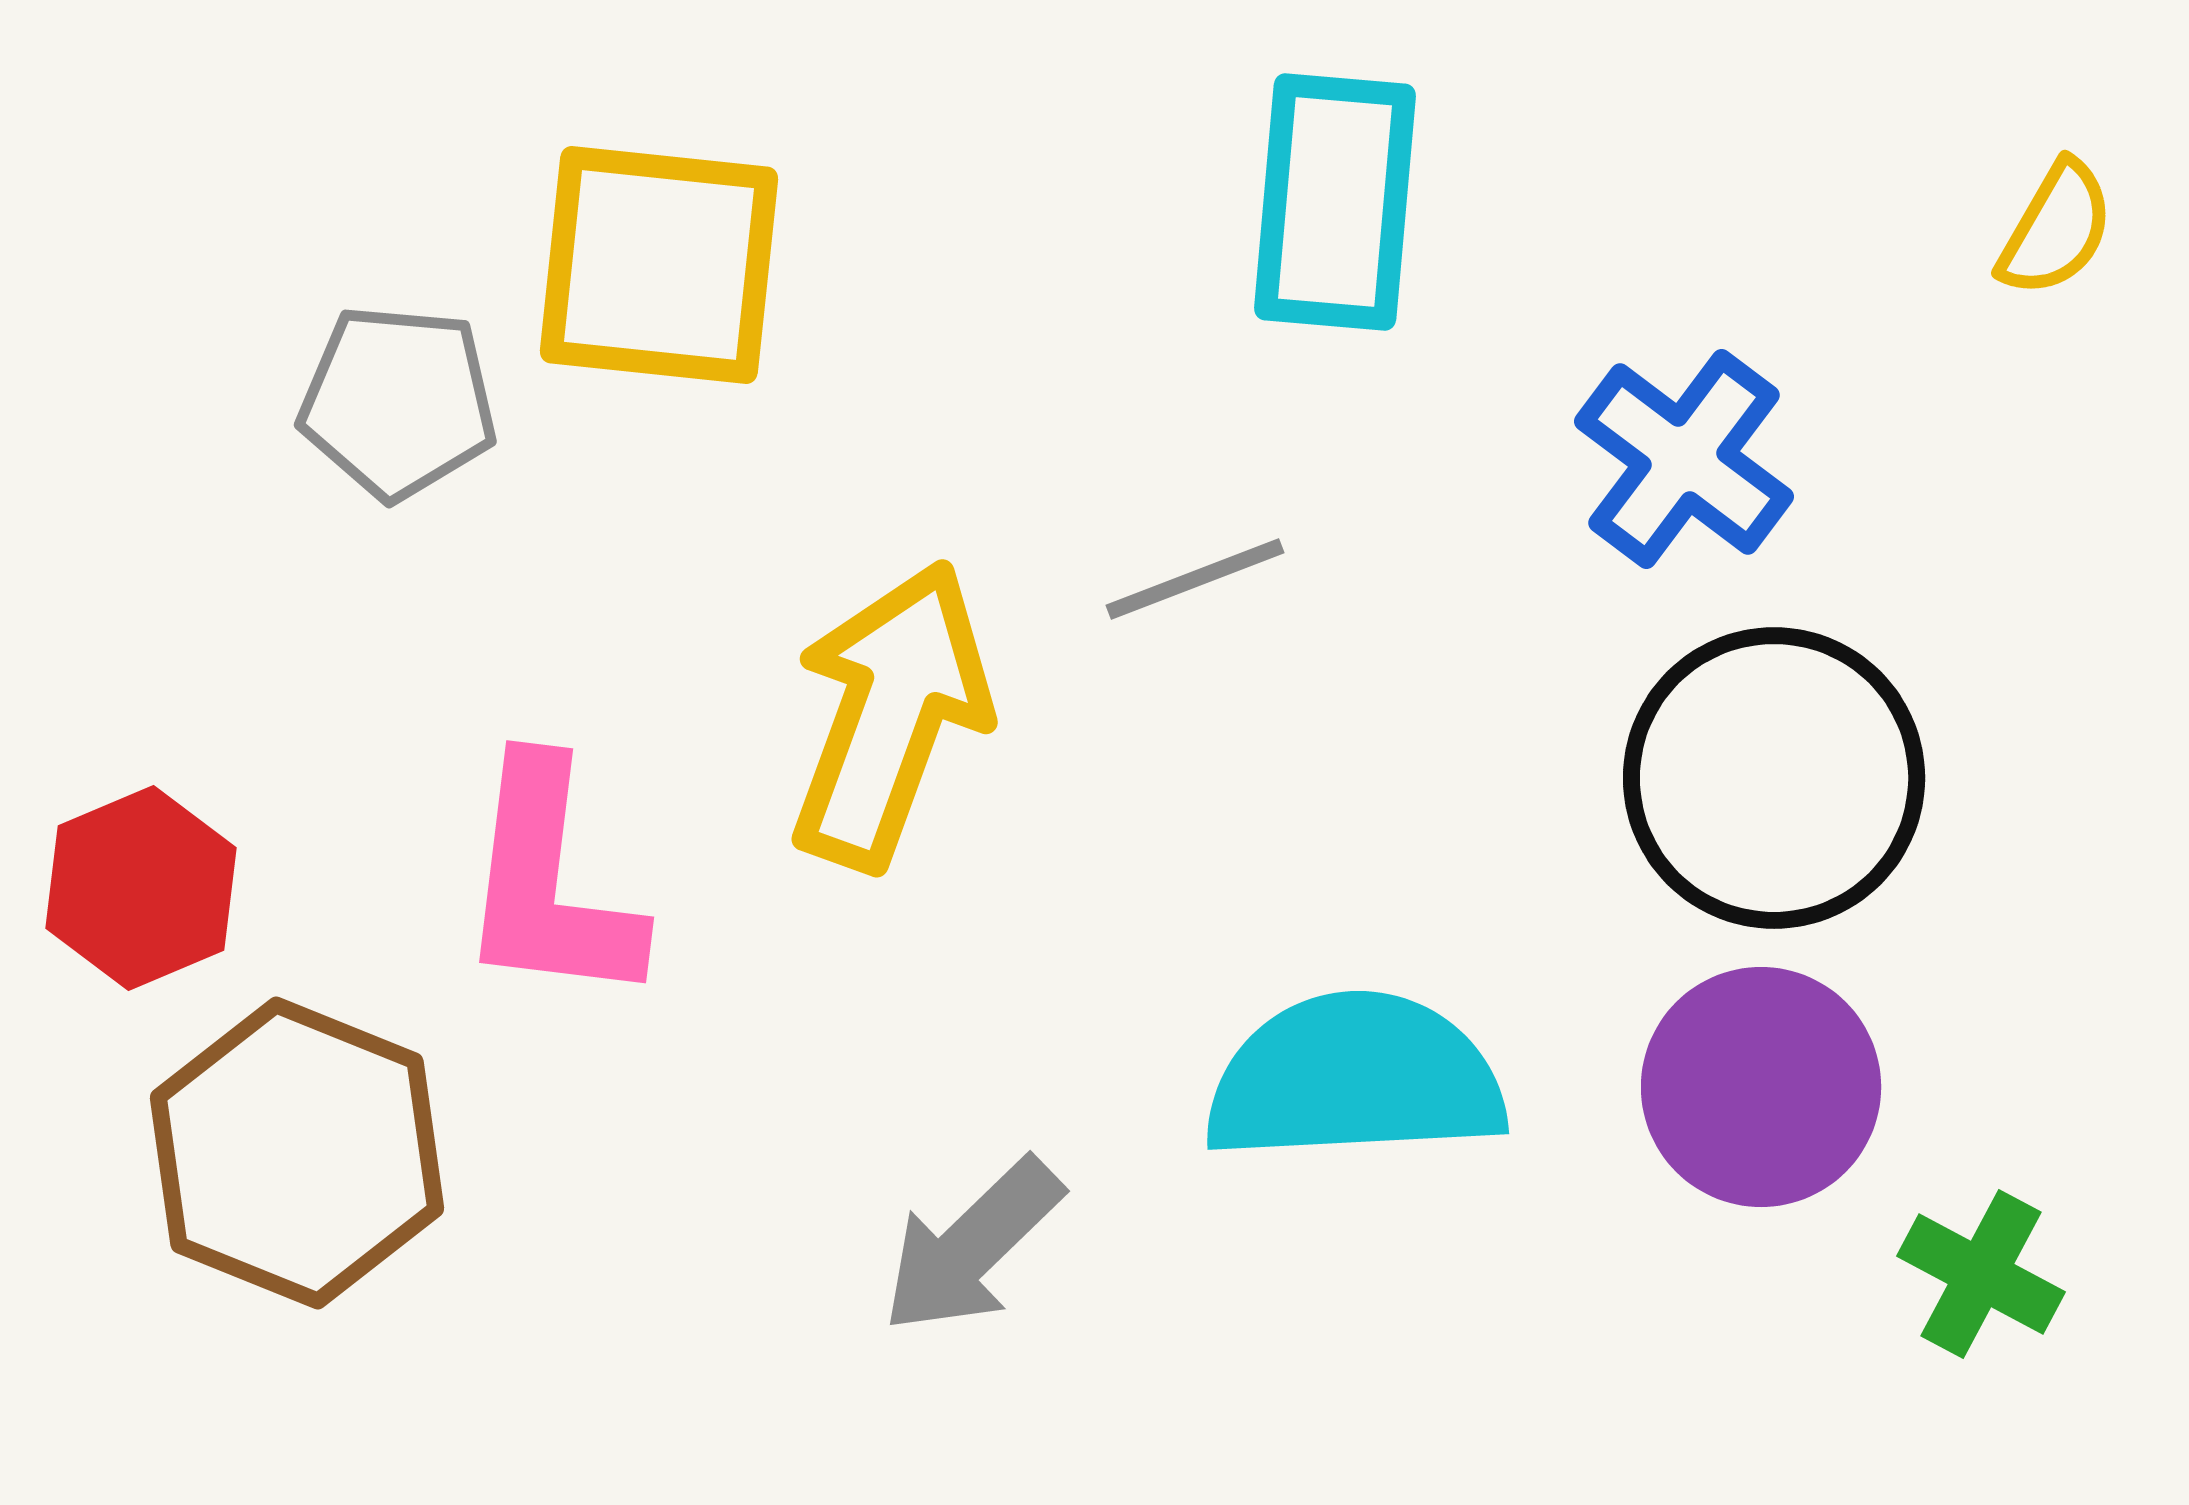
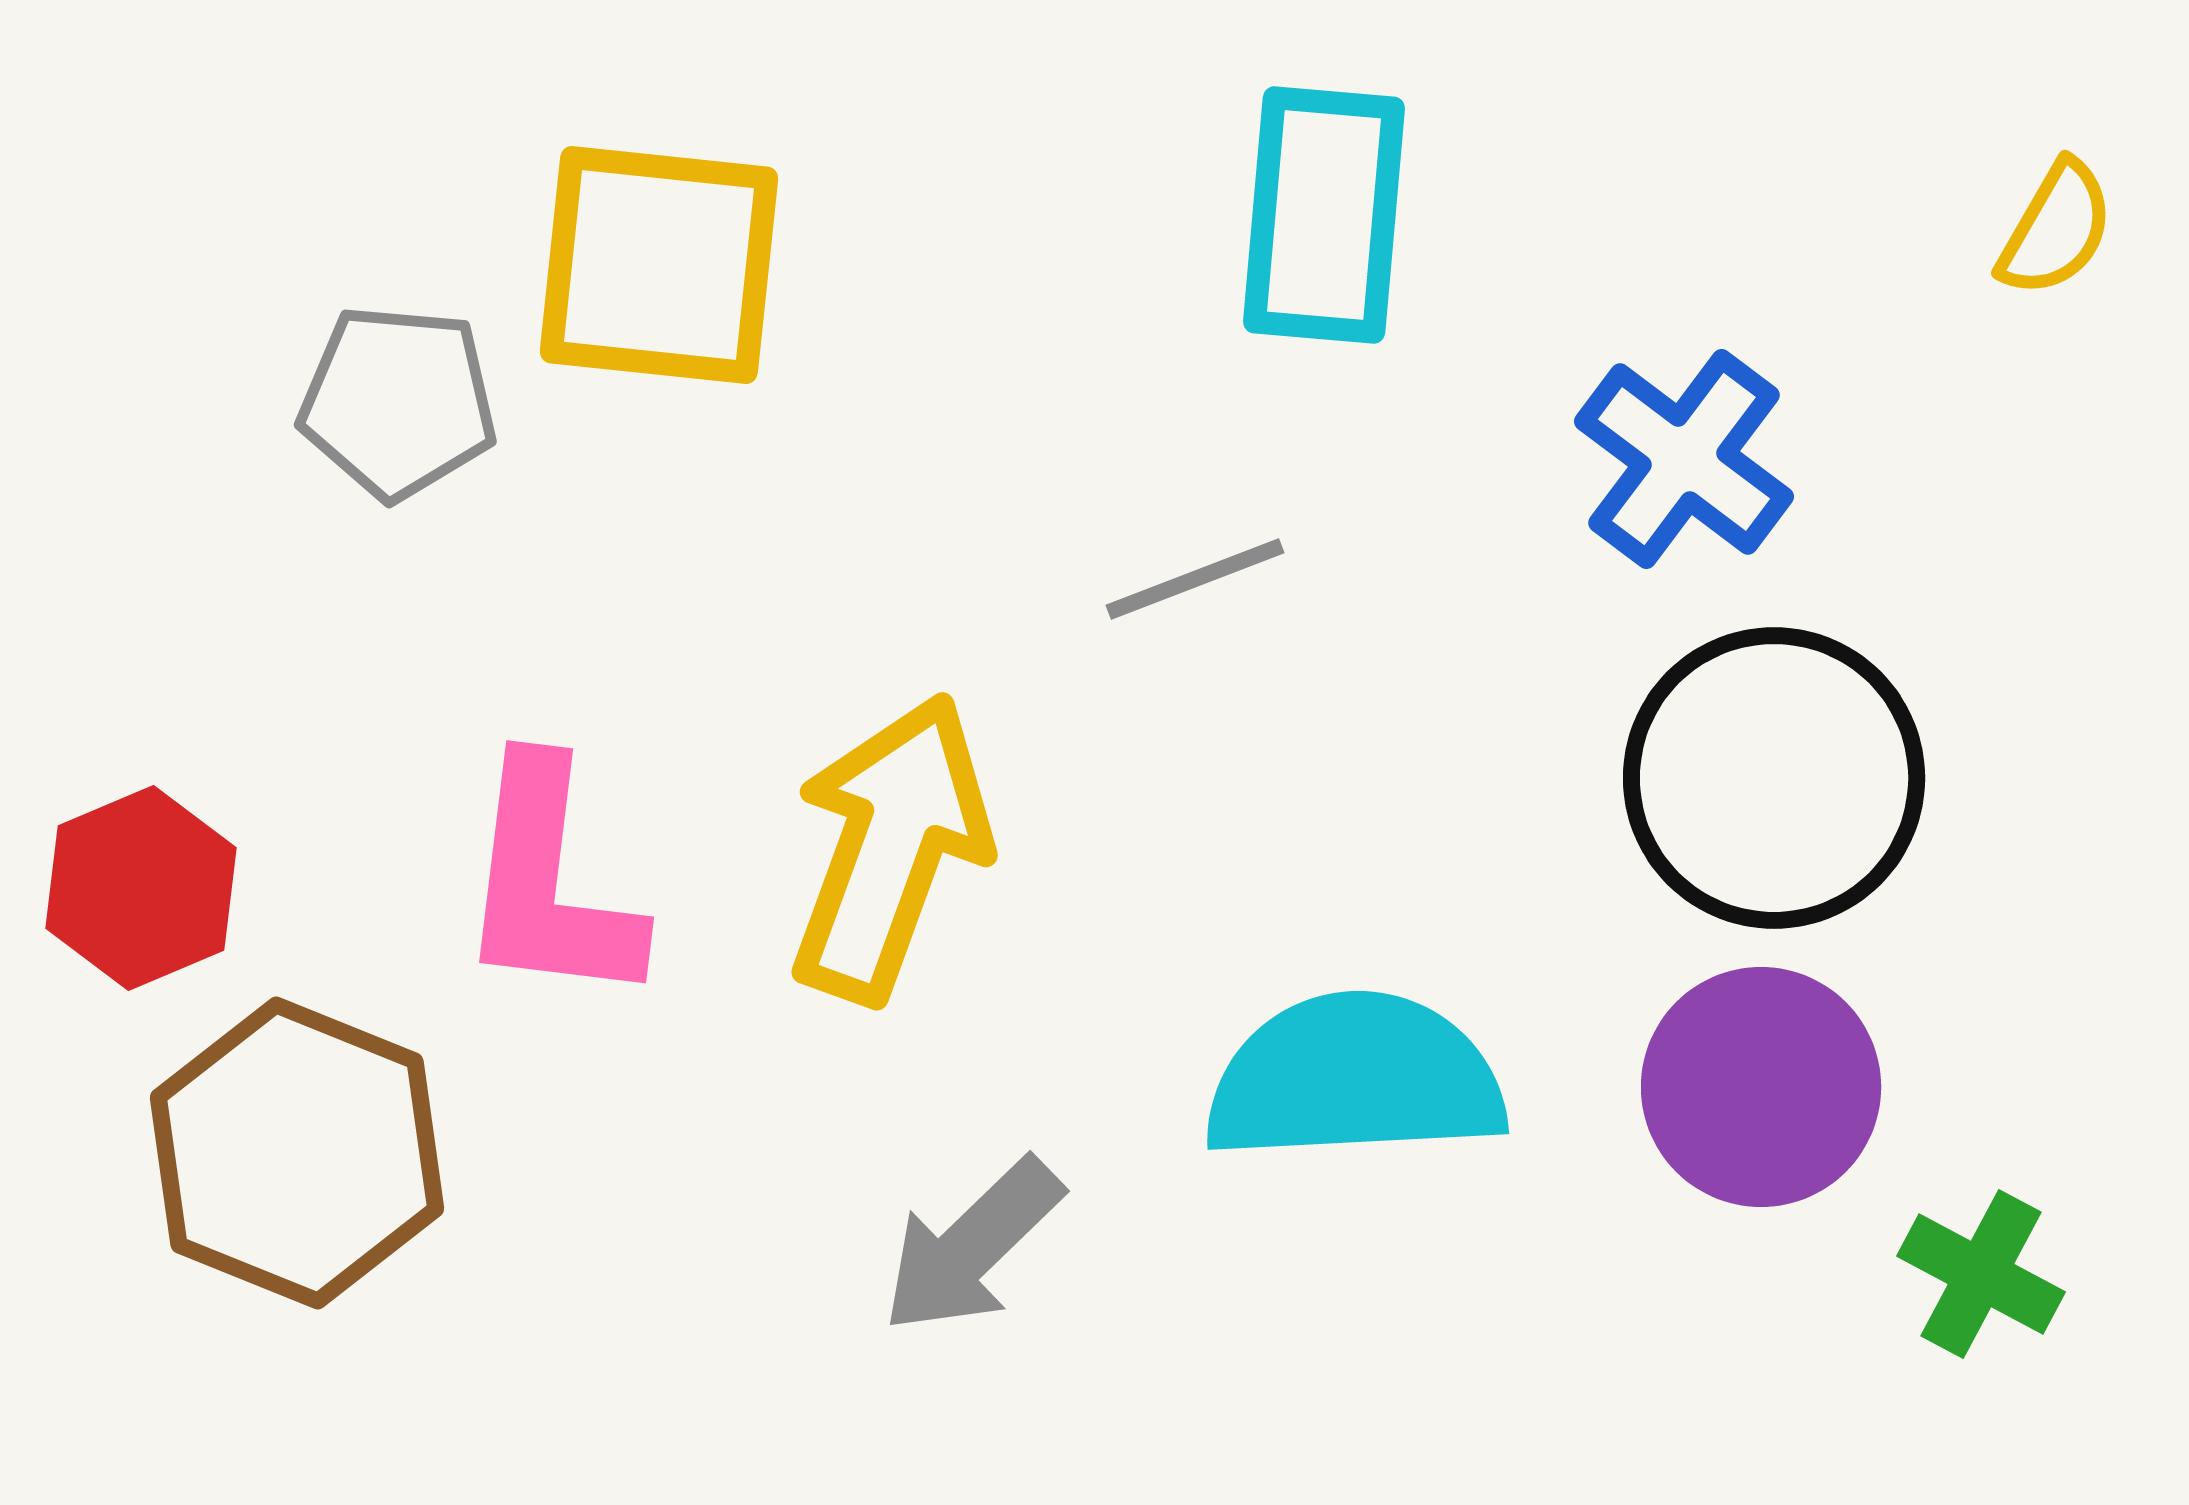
cyan rectangle: moved 11 px left, 13 px down
yellow arrow: moved 133 px down
